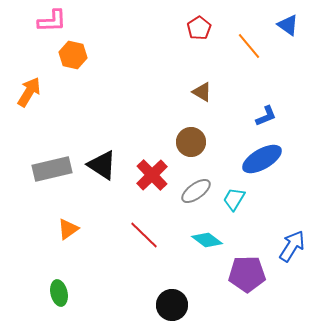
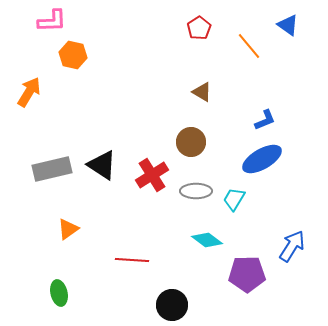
blue L-shape: moved 1 px left, 4 px down
red cross: rotated 12 degrees clockwise
gray ellipse: rotated 36 degrees clockwise
red line: moved 12 px left, 25 px down; rotated 40 degrees counterclockwise
